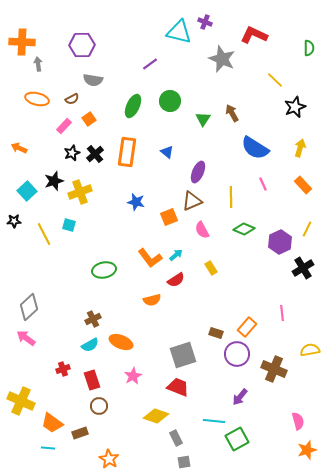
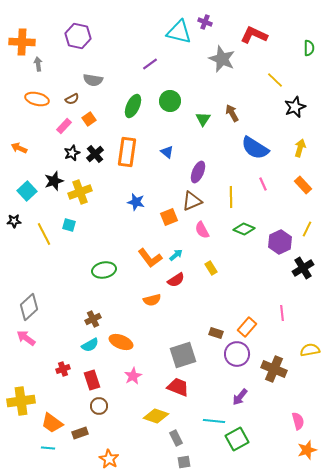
purple hexagon at (82, 45): moved 4 px left, 9 px up; rotated 15 degrees clockwise
yellow cross at (21, 401): rotated 32 degrees counterclockwise
